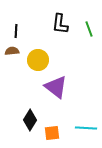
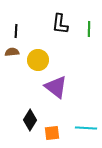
green line: rotated 21 degrees clockwise
brown semicircle: moved 1 px down
